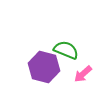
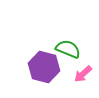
green semicircle: moved 2 px right, 1 px up
